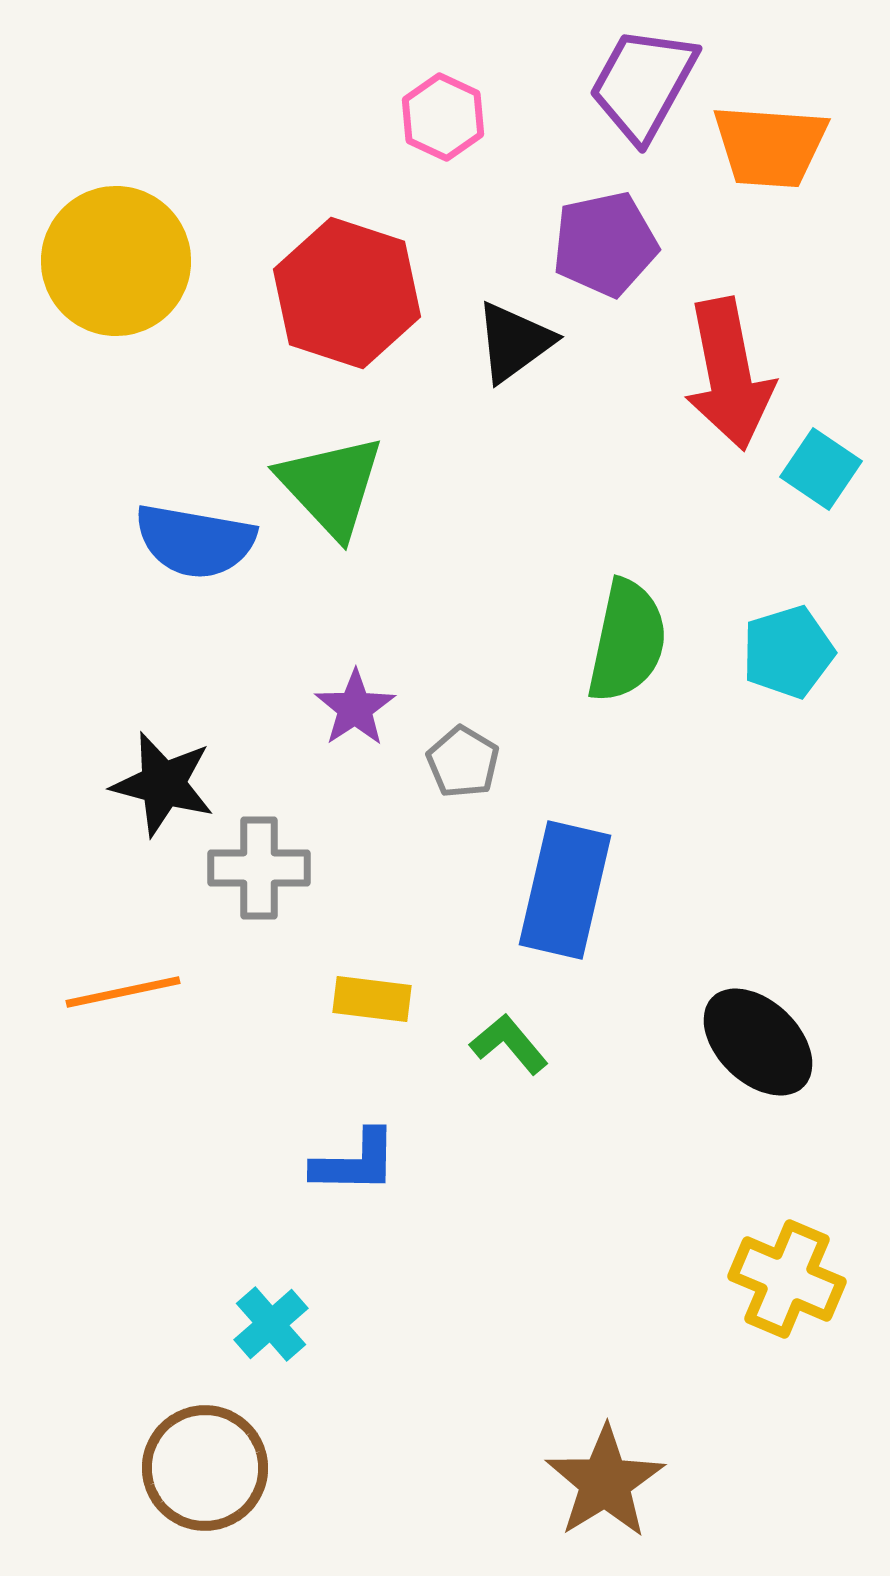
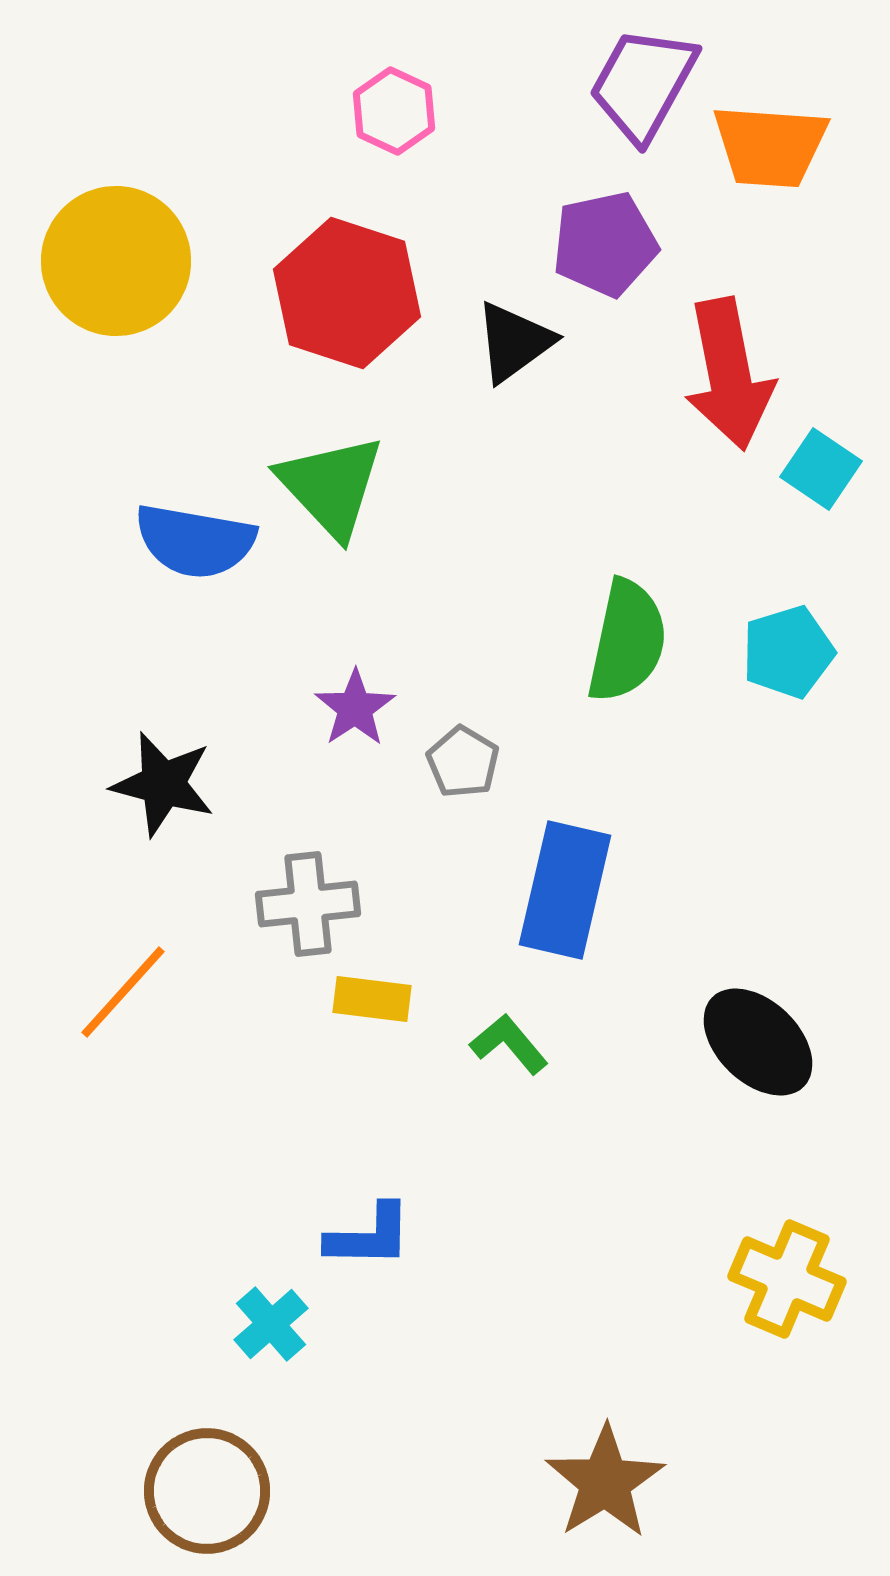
pink hexagon: moved 49 px left, 6 px up
gray cross: moved 49 px right, 36 px down; rotated 6 degrees counterclockwise
orange line: rotated 36 degrees counterclockwise
blue L-shape: moved 14 px right, 74 px down
brown circle: moved 2 px right, 23 px down
